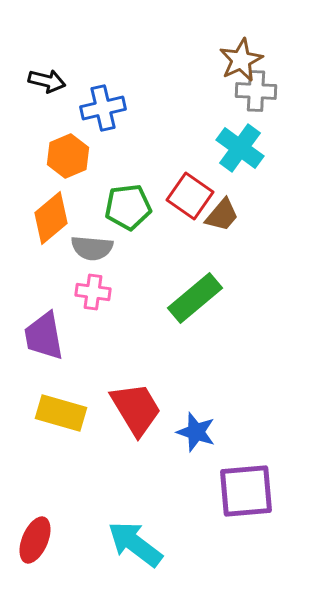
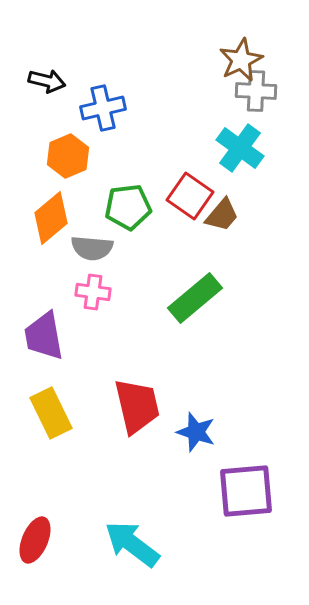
red trapezoid: moved 1 px right, 3 px up; rotated 18 degrees clockwise
yellow rectangle: moved 10 px left; rotated 48 degrees clockwise
cyan arrow: moved 3 px left
